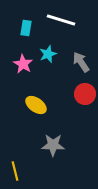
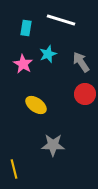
yellow line: moved 1 px left, 2 px up
